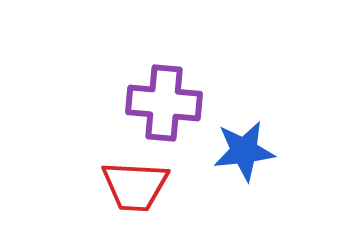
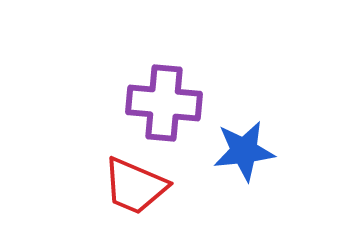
red trapezoid: rotated 20 degrees clockwise
